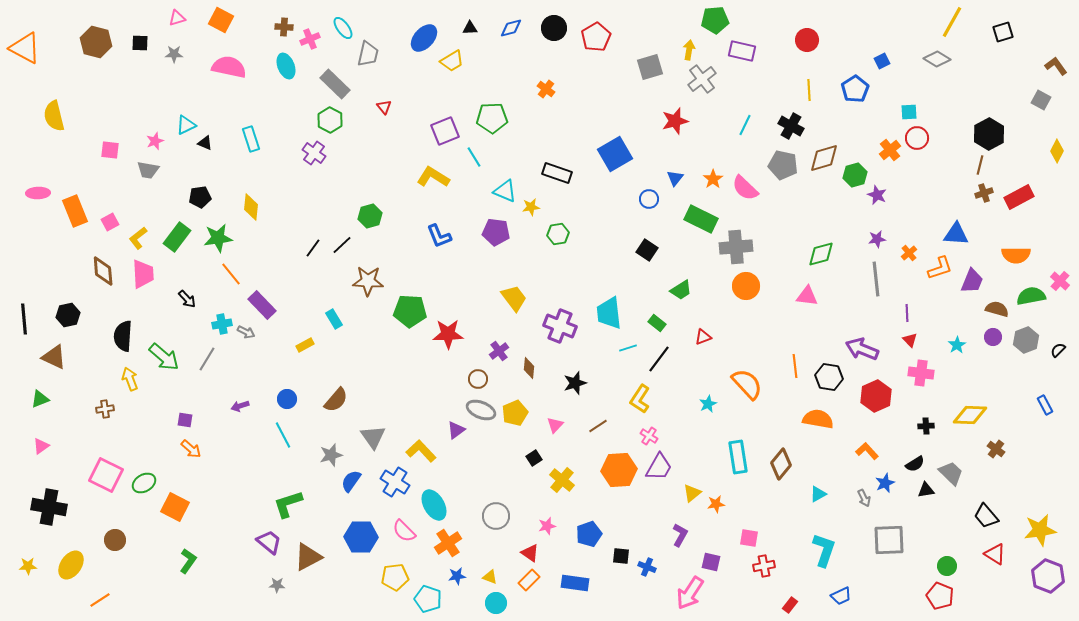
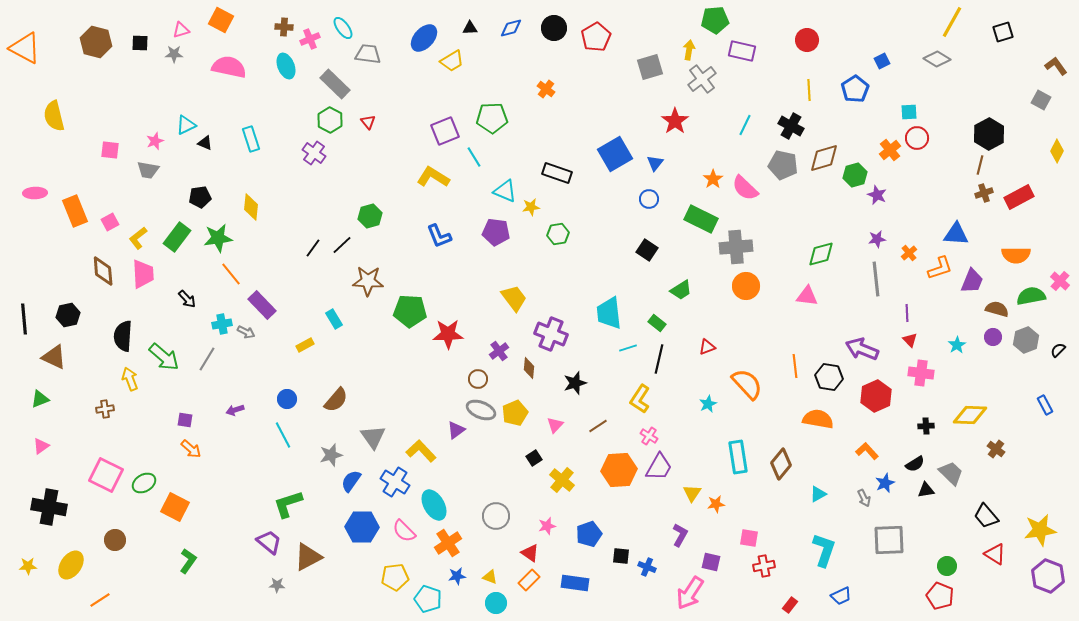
pink triangle at (177, 18): moved 4 px right, 12 px down
gray trapezoid at (368, 54): rotated 96 degrees counterclockwise
red triangle at (384, 107): moved 16 px left, 15 px down
red star at (675, 121): rotated 20 degrees counterclockwise
blue triangle at (675, 178): moved 20 px left, 15 px up
pink ellipse at (38, 193): moved 3 px left
purple cross at (560, 326): moved 9 px left, 8 px down
red triangle at (703, 337): moved 4 px right, 10 px down
black line at (659, 359): rotated 24 degrees counterclockwise
purple arrow at (240, 406): moved 5 px left, 4 px down
yellow triangle at (692, 493): rotated 18 degrees counterclockwise
blue hexagon at (361, 537): moved 1 px right, 10 px up
